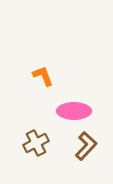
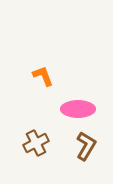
pink ellipse: moved 4 px right, 2 px up
brown L-shape: rotated 12 degrees counterclockwise
